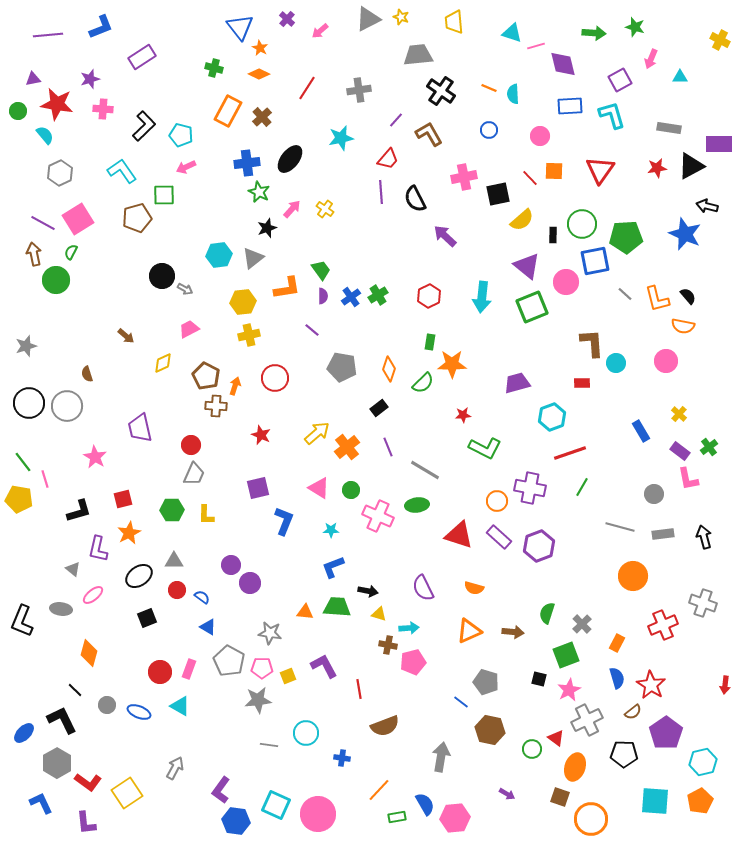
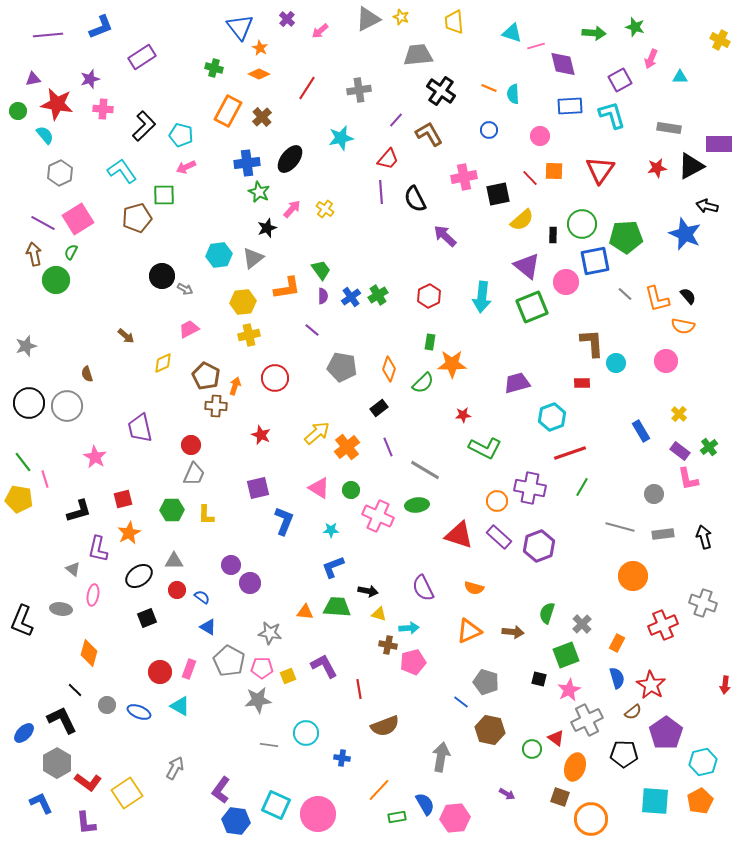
pink ellipse at (93, 595): rotated 40 degrees counterclockwise
